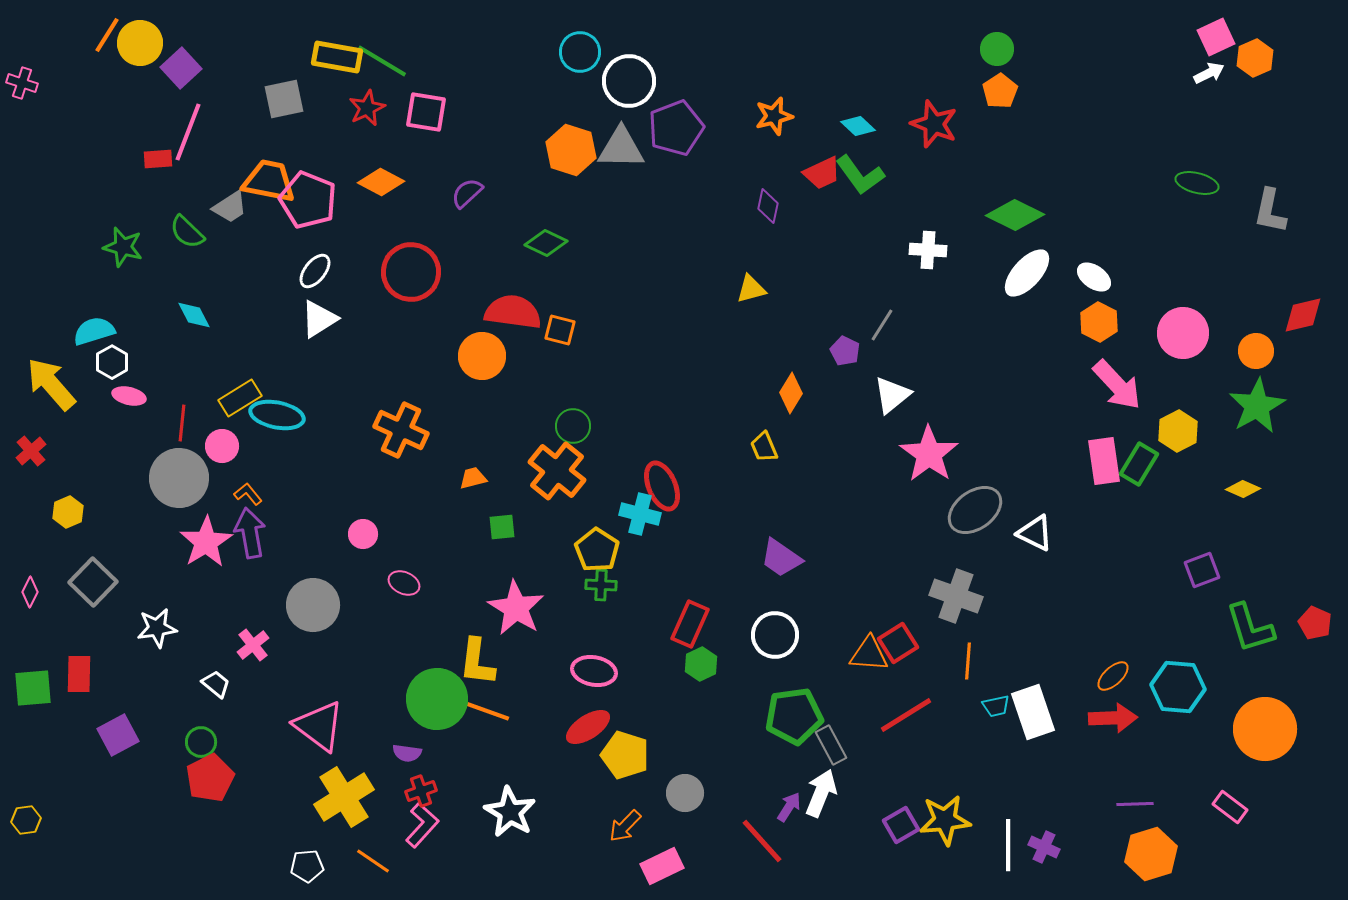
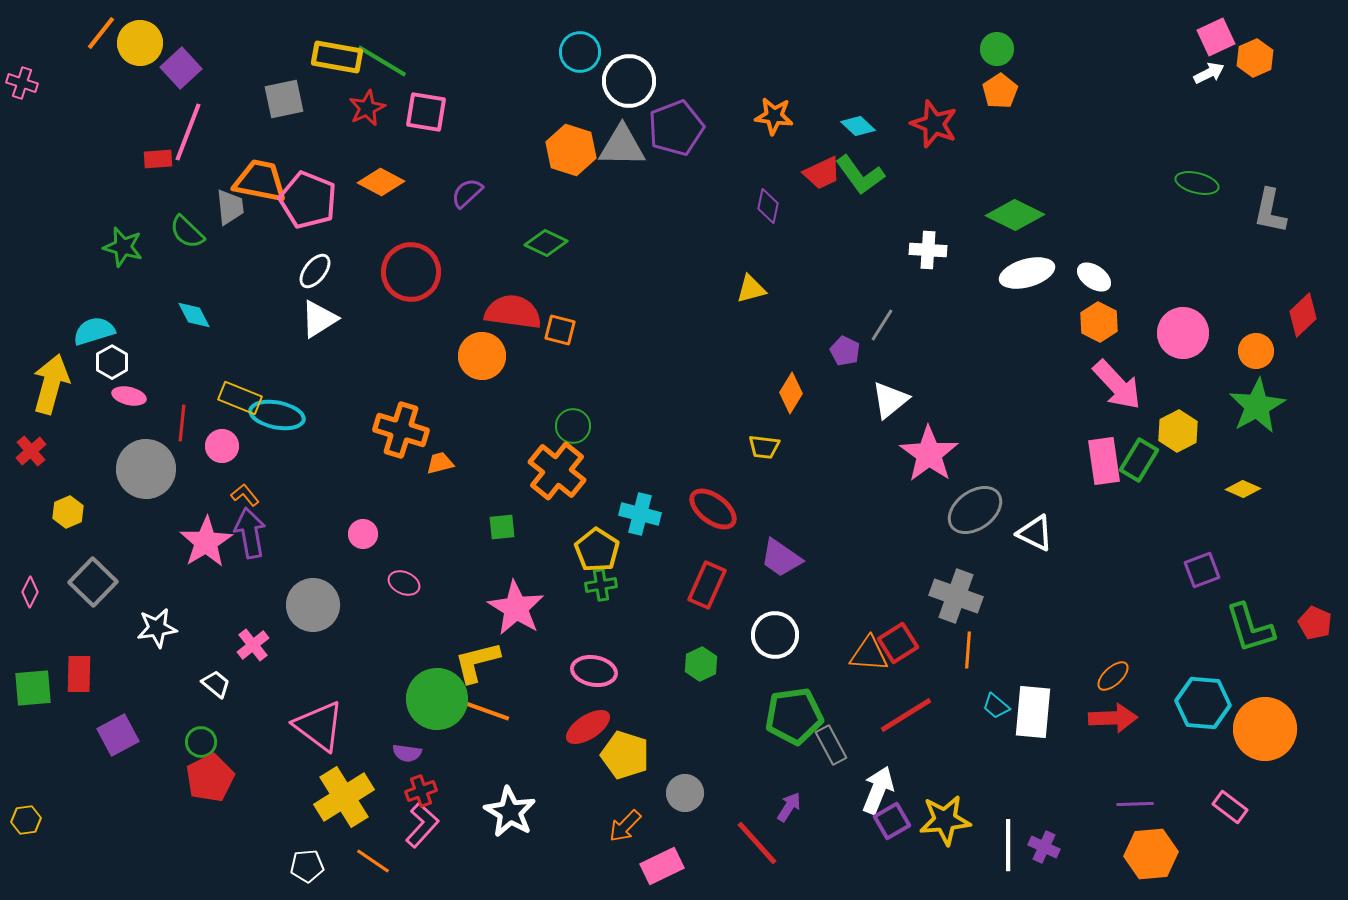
orange line at (107, 35): moved 6 px left, 2 px up; rotated 6 degrees clockwise
orange star at (774, 116): rotated 21 degrees clockwise
gray triangle at (621, 148): moved 1 px right, 2 px up
orange trapezoid at (269, 181): moved 9 px left
gray trapezoid at (230, 207): rotated 63 degrees counterclockwise
white ellipse at (1027, 273): rotated 32 degrees clockwise
red diamond at (1303, 315): rotated 30 degrees counterclockwise
yellow arrow at (51, 384): rotated 56 degrees clockwise
white triangle at (892, 395): moved 2 px left, 5 px down
yellow rectangle at (240, 398): rotated 54 degrees clockwise
orange cross at (401, 430): rotated 8 degrees counterclockwise
yellow trapezoid at (764, 447): rotated 60 degrees counterclockwise
green rectangle at (1139, 464): moved 4 px up
gray circle at (179, 478): moved 33 px left, 9 px up
orange trapezoid at (473, 478): moved 33 px left, 15 px up
red ellipse at (662, 486): moved 51 px right, 23 px down; rotated 30 degrees counterclockwise
orange L-shape at (248, 494): moved 3 px left, 1 px down
green cross at (601, 585): rotated 12 degrees counterclockwise
red rectangle at (690, 624): moved 17 px right, 39 px up
orange line at (968, 661): moved 11 px up
yellow L-shape at (477, 662): rotated 69 degrees clockwise
cyan hexagon at (1178, 687): moved 25 px right, 16 px down
cyan trapezoid at (996, 706): rotated 52 degrees clockwise
white rectangle at (1033, 712): rotated 24 degrees clockwise
white arrow at (821, 793): moved 57 px right, 3 px up
purple square at (901, 825): moved 9 px left, 4 px up
red line at (762, 841): moved 5 px left, 2 px down
orange hexagon at (1151, 854): rotated 12 degrees clockwise
